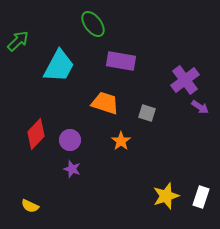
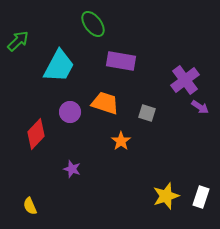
purple circle: moved 28 px up
yellow semicircle: rotated 42 degrees clockwise
